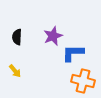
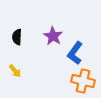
purple star: rotated 18 degrees counterclockwise
blue L-shape: moved 2 px right; rotated 55 degrees counterclockwise
